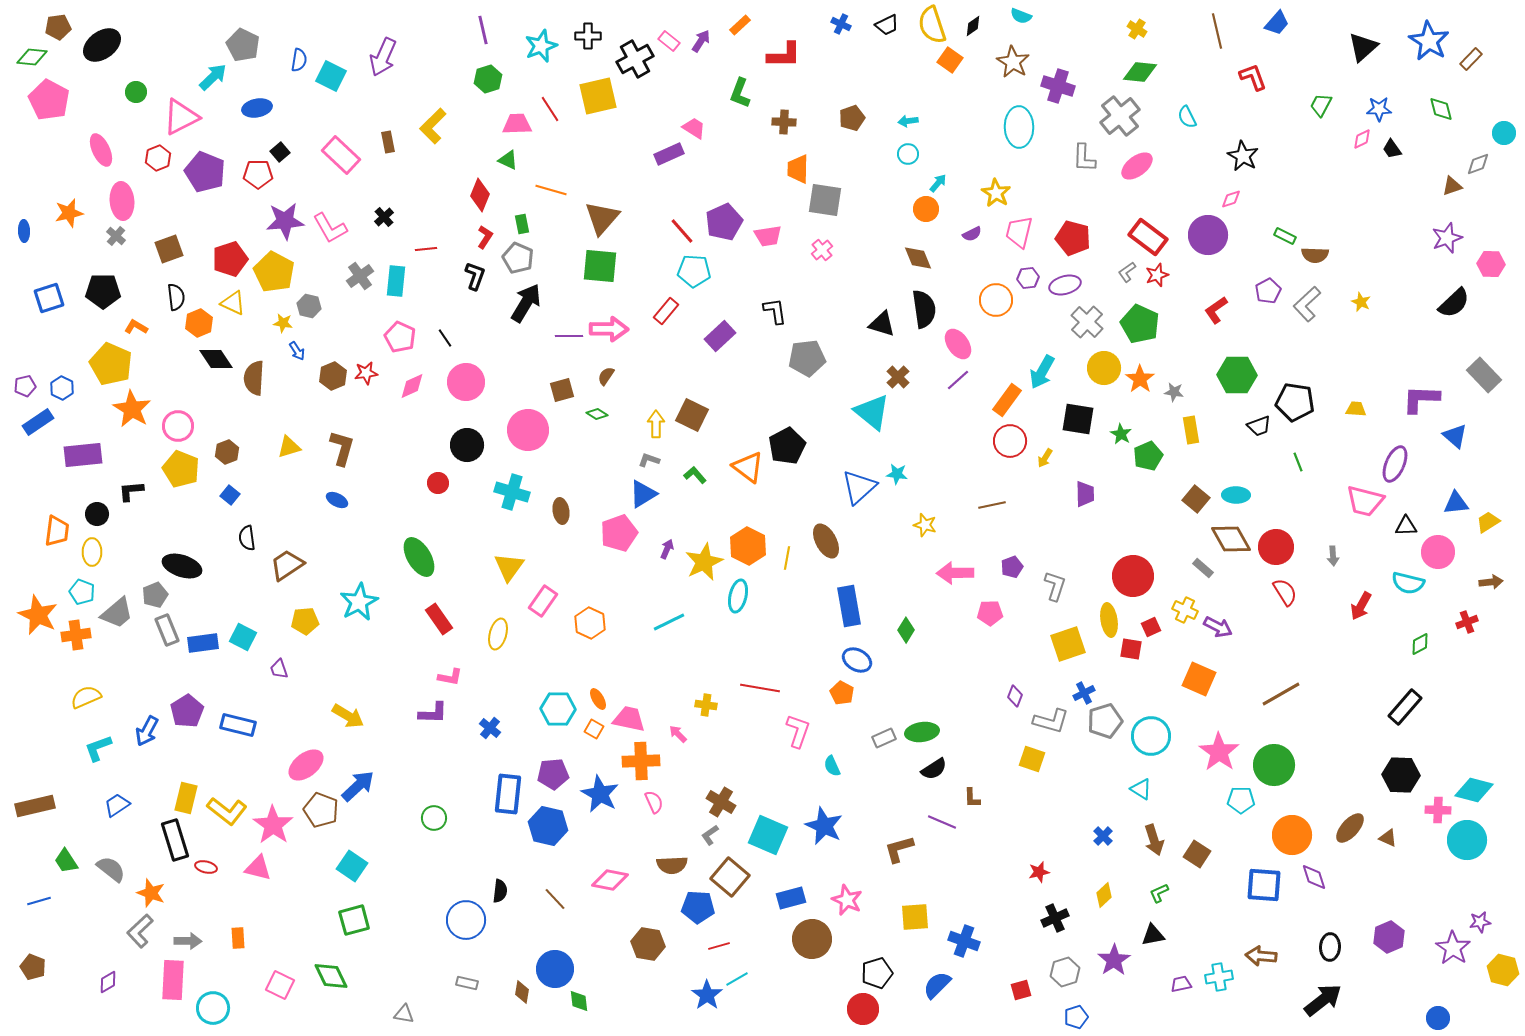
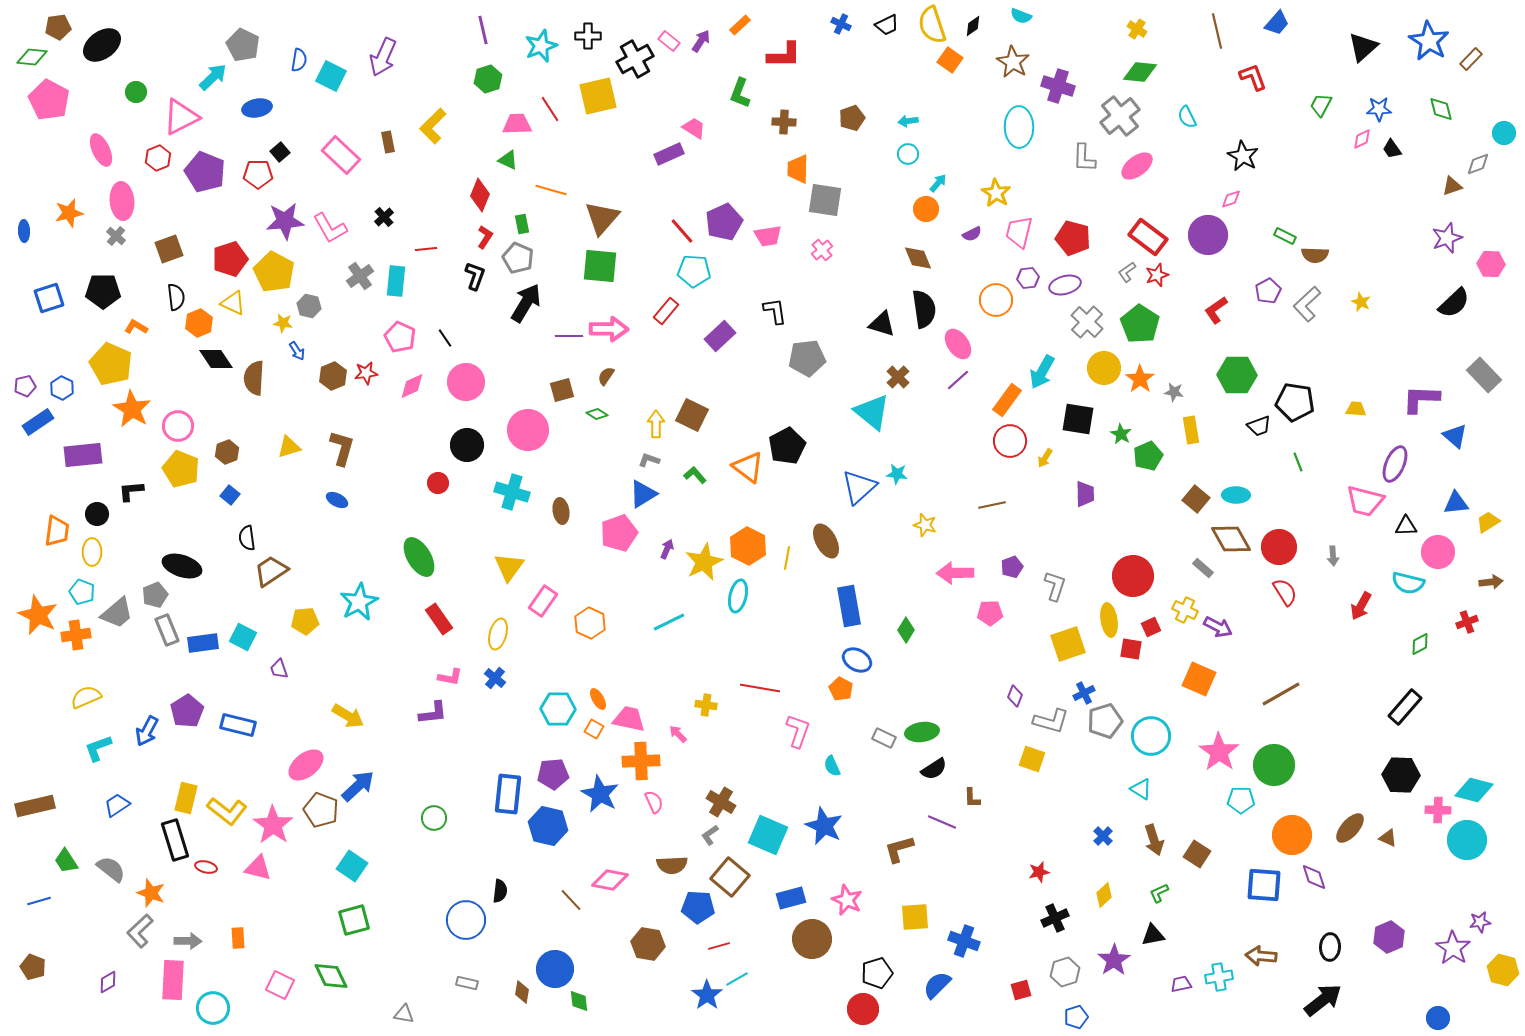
green pentagon at (1140, 324): rotated 9 degrees clockwise
red circle at (1276, 547): moved 3 px right
brown trapezoid at (287, 565): moved 16 px left, 6 px down
orange pentagon at (842, 693): moved 1 px left, 4 px up
purple L-shape at (433, 713): rotated 8 degrees counterclockwise
blue cross at (490, 728): moved 5 px right, 50 px up
gray rectangle at (884, 738): rotated 50 degrees clockwise
brown line at (555, 899): moved 16 px right, 1 px down
